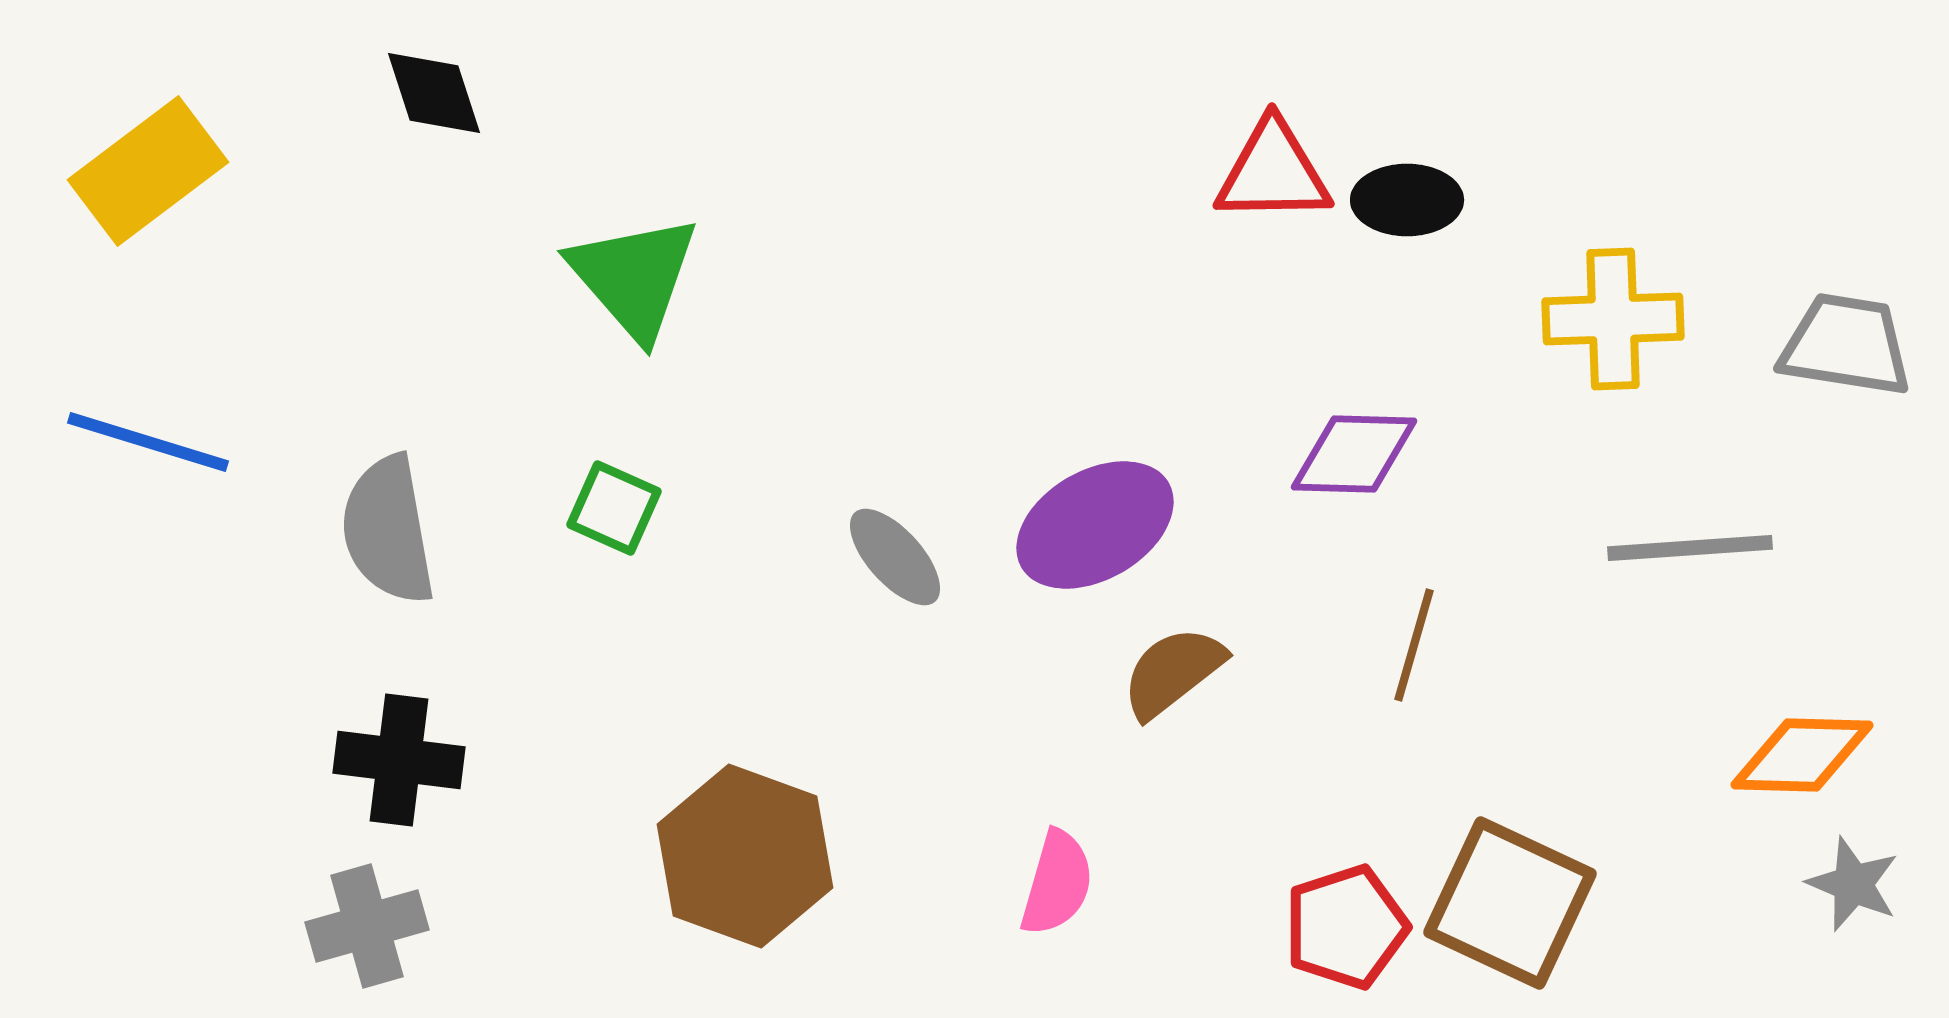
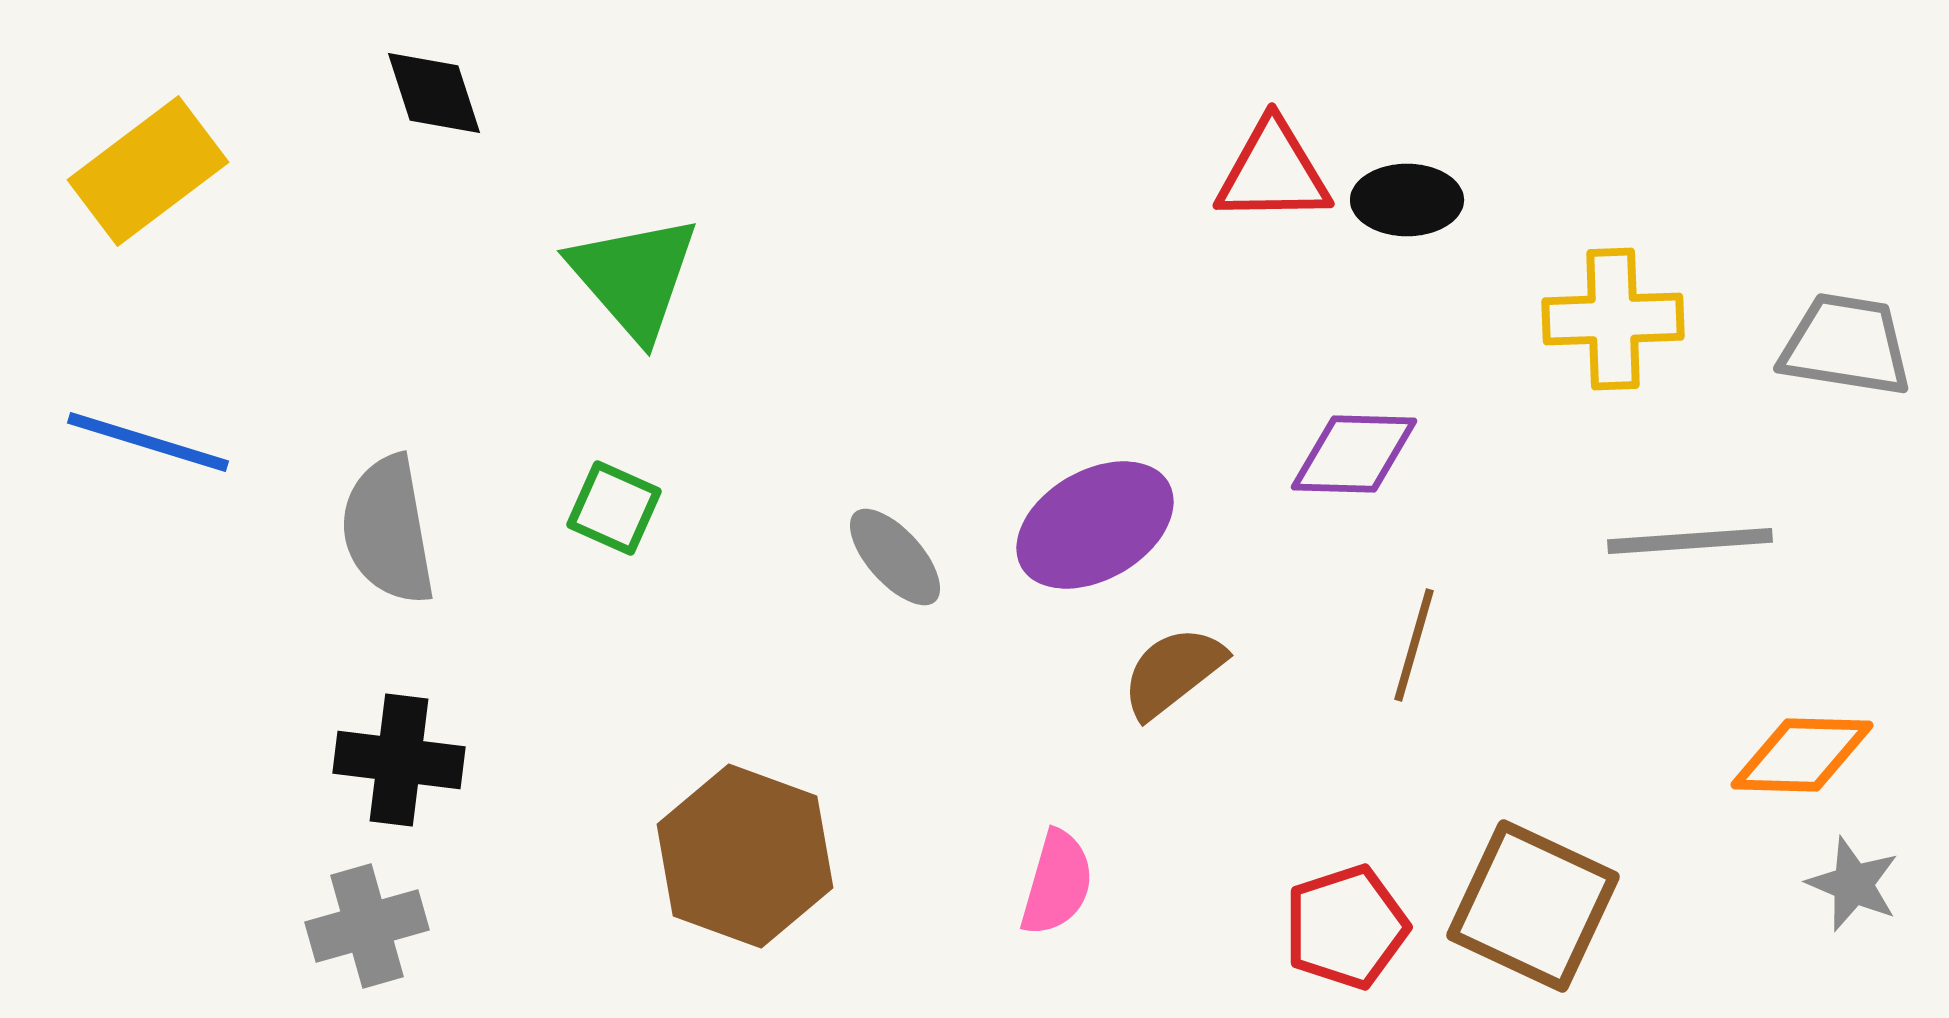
gray line: moved 7 px up
brown square: moved 23 px right, 3 px down
